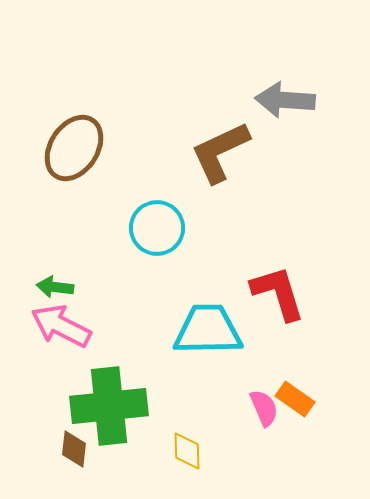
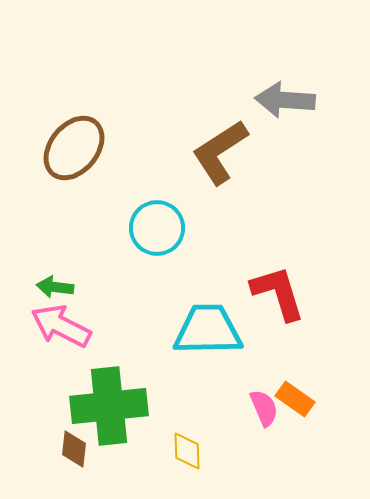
brown ellipse: rotated 6 degrees clockwise
brown L-shape: rotated 8 degrees counterclockwise
